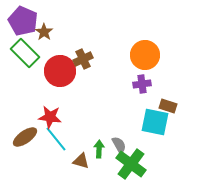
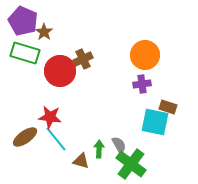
green rectangle: rotated 28 degrees counterclockwise
brown rectangle: moved 1 px down
